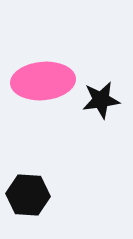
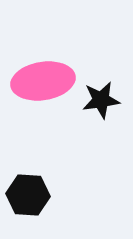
pink ellipse: rotated 4 degrees counterclockwise
